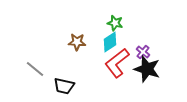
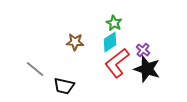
green star: moved 1 px left; rotated 14 degrees clockwise
brown star: moved 2 px left
purple cross: moved 2 px up
